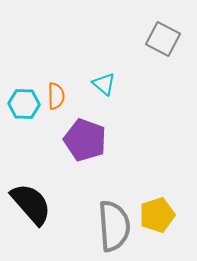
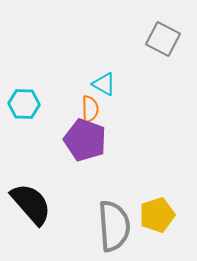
cyan triangle: rotated 10 degrees counterclockwise
orange semicircle: moved 34 px right, 13 px down
